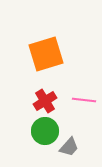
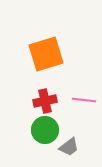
red cross: rotated 20 degrees clockwise
green circle: moved 1 px up
gray trapezoid: rotated 10 degrees clockwise
